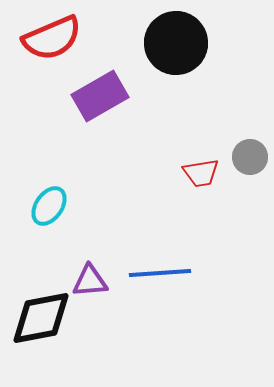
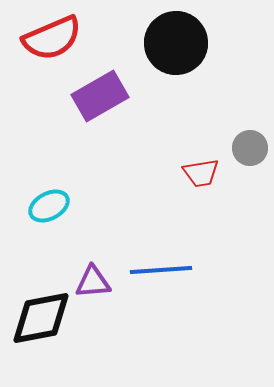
gray circle: moved 9 px up
cyan ellipse: rotated 27 degrees clockwise
blue line: moved 1 px right, 3 px up
purple triangle: moved 3 px right, 1 px down
